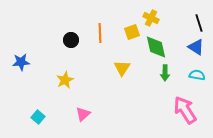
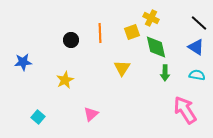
black line: rotated 30 degrees counterclockwise
blue star: moved 2 px right
pink triangle: moved 8 px right
